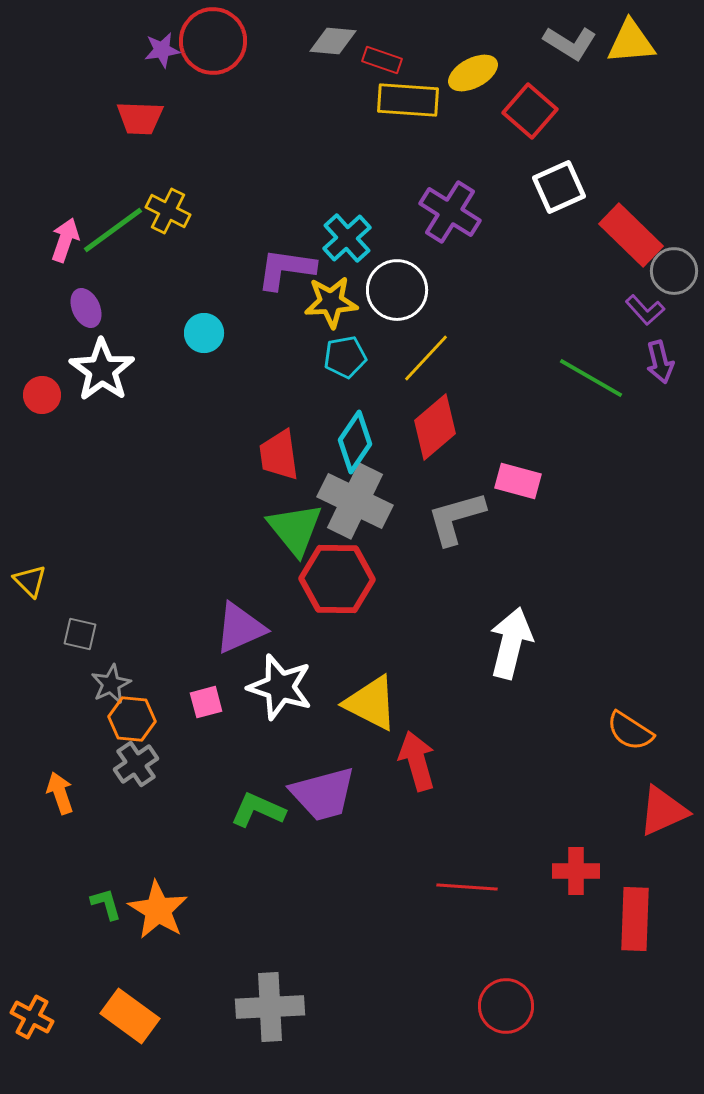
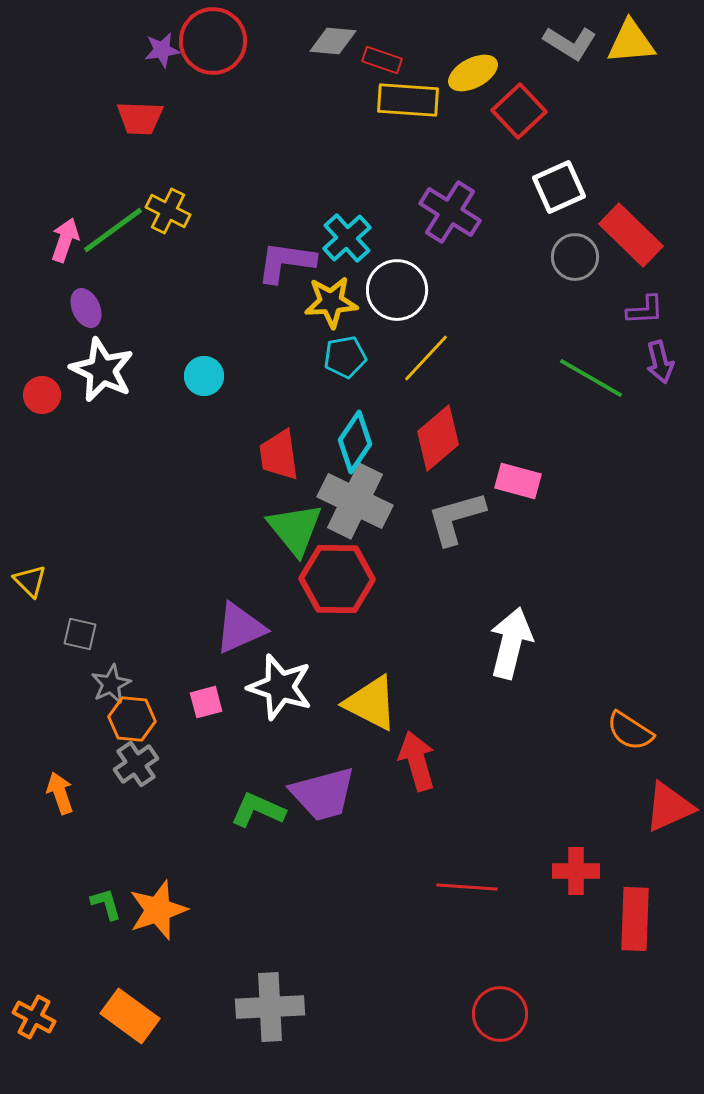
red square at (530, 111): moved 11 px left; rotated 6 degrees clockwise
purple L-shape at (286, 269): moved 7 px up
gray circle at (674, 271): moved 99 px left, 14 px up
purple L-shape at (645, 310): rotated 51 degrees counterclockwise
cyan circle at (204, 333): moved 43 px down
white star at (102, 370): rotated 10 degrees counterclockwise
red diamond at (435, 427): moved 3 px right, 11 px down
red triangle at (663, 811): moved 6 px right, 4 px up
orange star at (158, 910): rotated 22 degrees clockwise
red circle at (506, 1006): moved 6 px left, 8 px down
orange cross at (32, 1017): moved 2 px right
